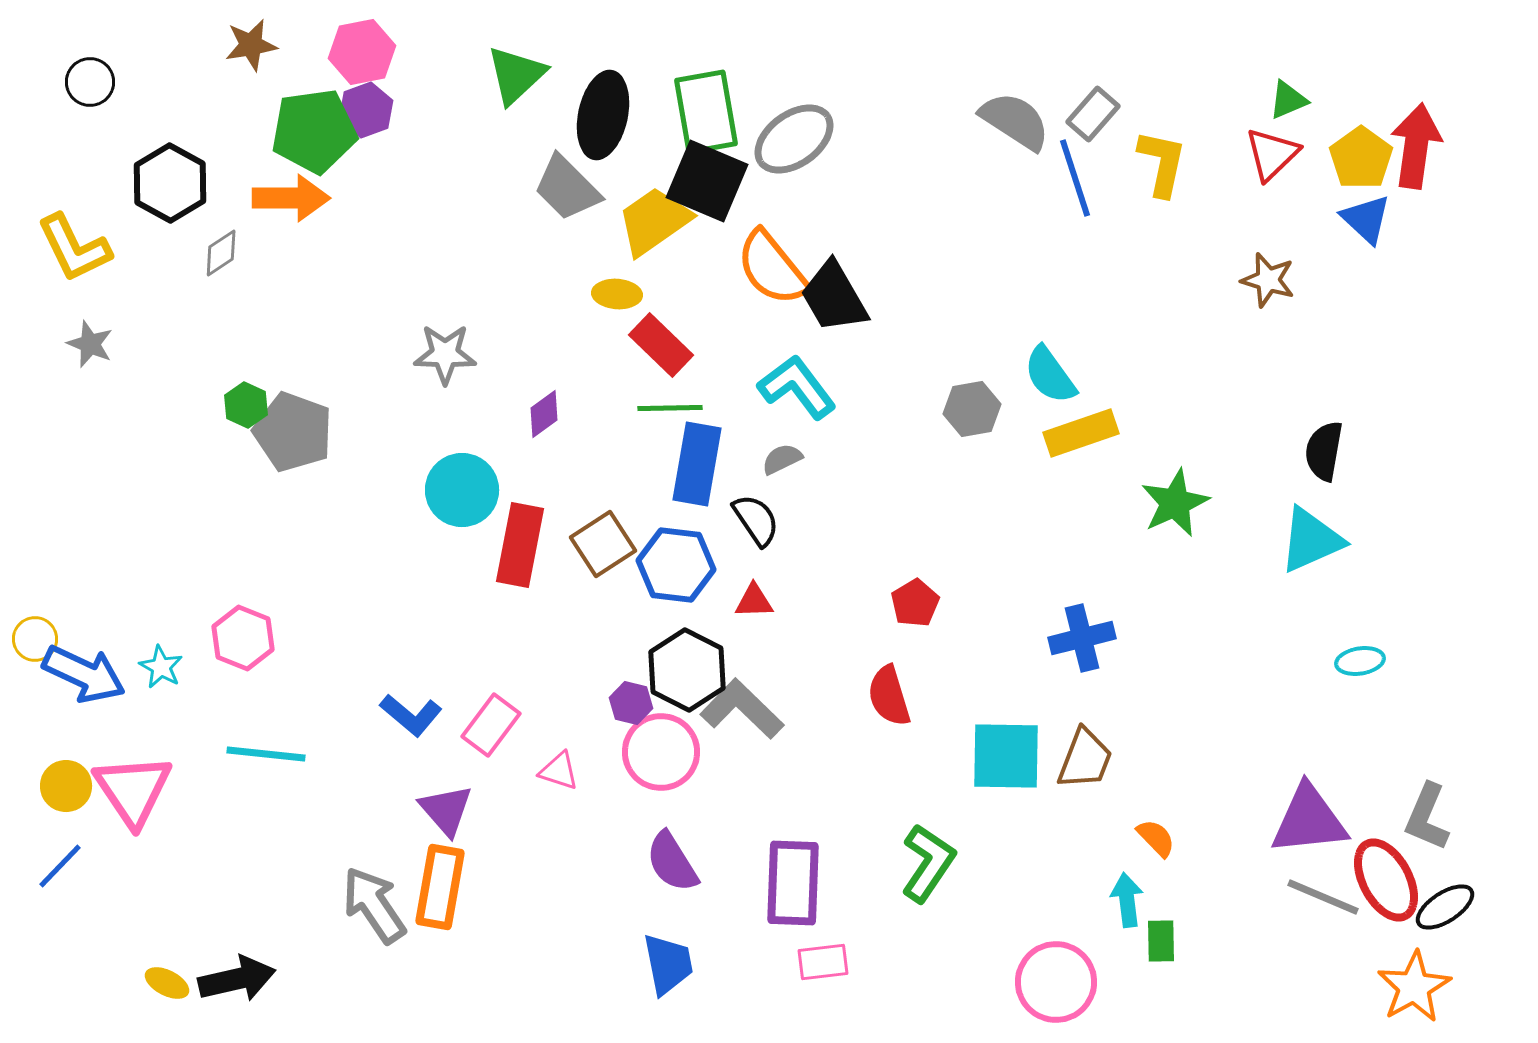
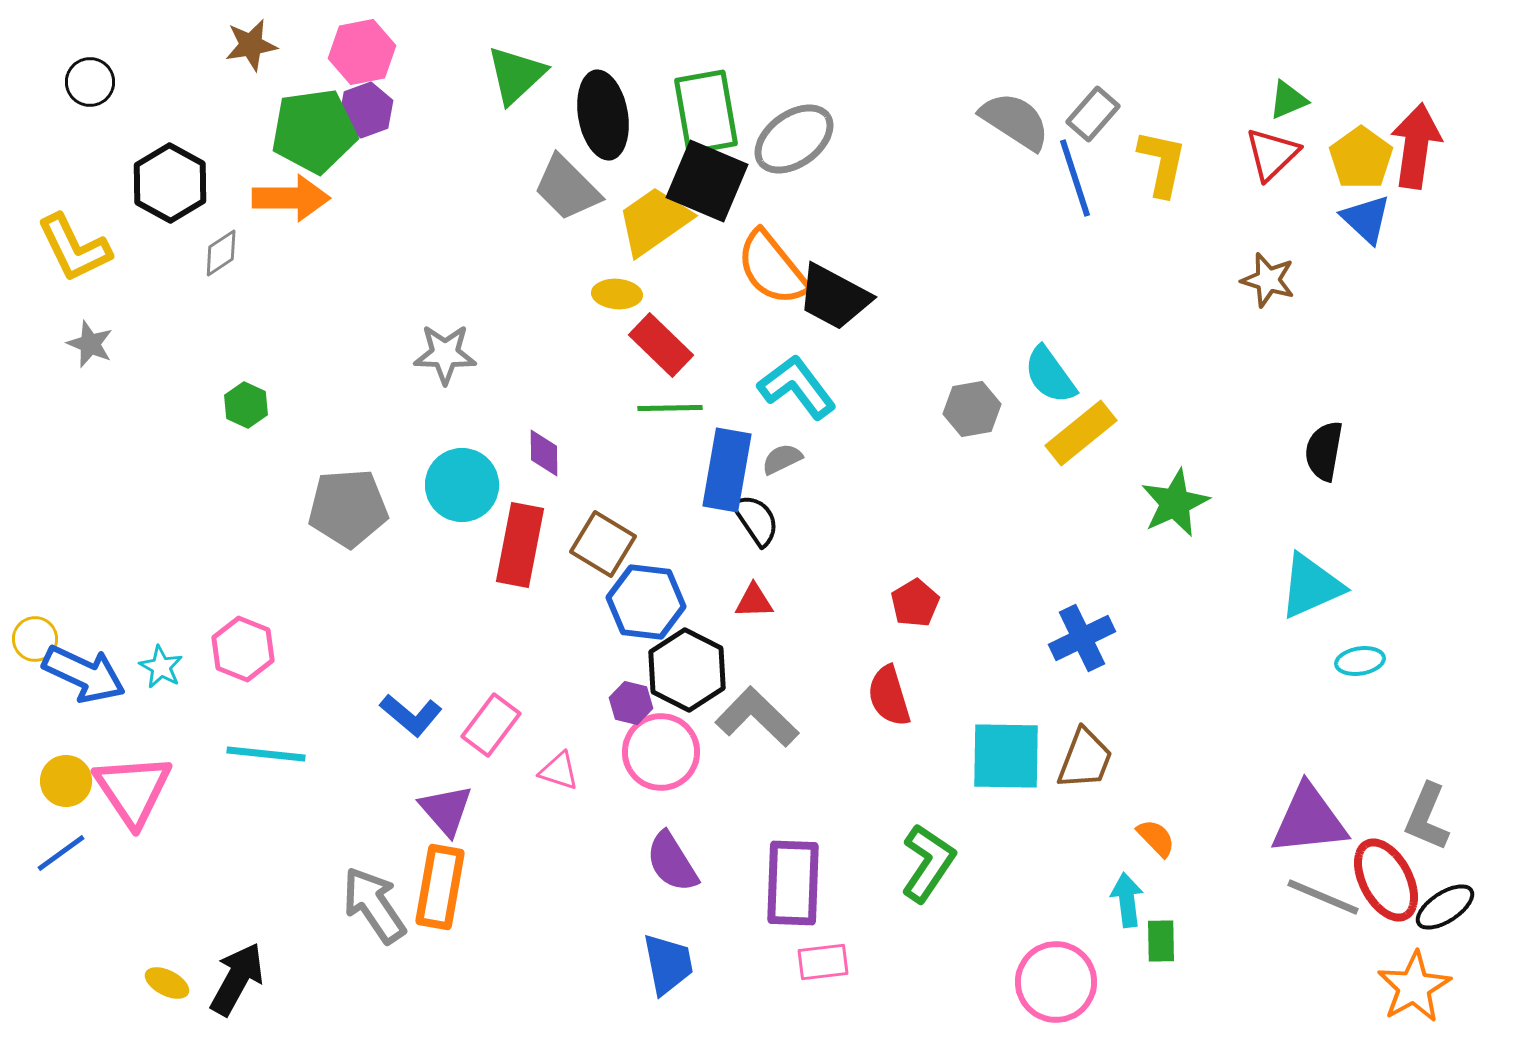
black ellipse at (603, 115): rotated 22 degrees counterclockwise
black trapezoid at (834, 297): rotated 32 degrees counterclockwise
purple diamond at (544, 414): moved 39 px down; rotated 54 degrees counterclockwise
gray pentagon at (293, 432): moved 55 px right, 76 px down; rotated 24 degrees counterclockwise
yellow rectangle at (1081, 433): rotated 20 degrees counterclockwise
blue rectangle at (697, 464): moved 30 px right, 6 px down
cyan circle at (462, 490): moved 5 px up
cyan triangle at (1311, 540): moved 46 px down
brown square at (603, 544): rotated 26 degrees counterclockwise
blue hexagon at (676, 565): moved 30 px left, 37 px down
pink hexagon at (243, 638): moved 11 px down
blue cross at (1082, 638): rotated 12 degrees counterclockwise
gray L-shape at (742, 709): moved 15 px right, 8 px down
yellow circle at (66, 786): moved 5 px up
blue line at (60, 866): moved 1 px right, 13 px up; rotated 10 degrees clockwise
black arrow at (237, 979): rotated 48 degrees counterclockwise
